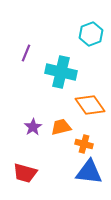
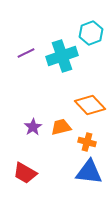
cyan hexagon: moved 1 px up
purple line: rotated 42 degrees clockwise
cyan cross: moved 1 px right, 16 px up; rotated 32 degrees counterclockwise
orange diamond: rotated 8 degrees counterclockwise
orange cross: moved 3 px right, 2 px up
red trapezoid: rotated 15 degrees clockwise
